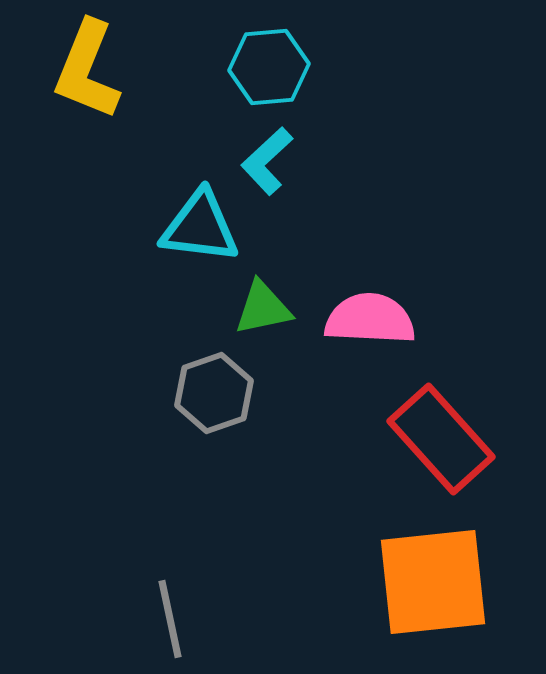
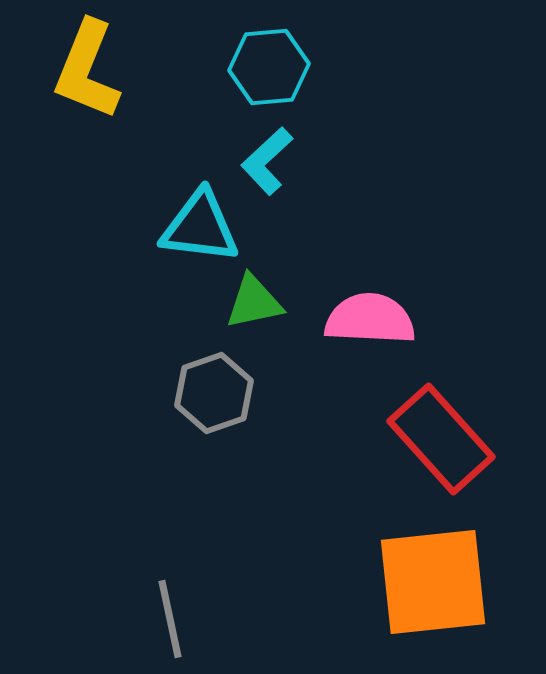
green triangle: moved 9 px left, 6 px up
